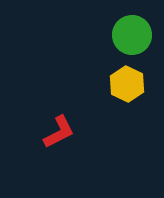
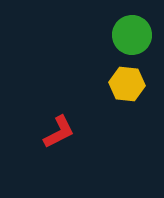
yellow hexagon: rotated 20 degrees counterclockwise
